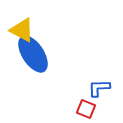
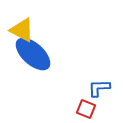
blue ellipse: rotated 15 degrees counterclockwise
